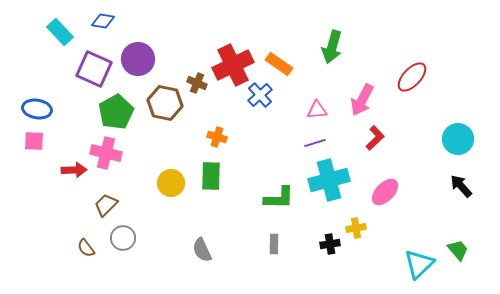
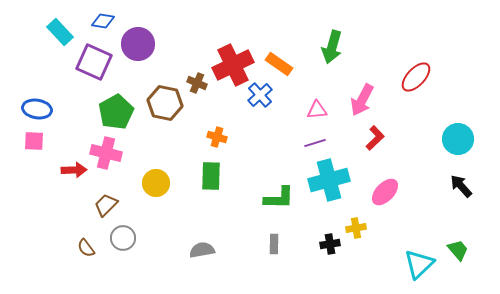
purple circle: moved 15 px up
purple square: moved 7 px up
red ellipse: moved 4 px right
yellow circle: moved 15 px left
gray semicircle: rotated 105 degrees clockwise
